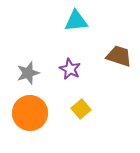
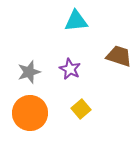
gray star: moved 1 px right, 1 px up
